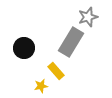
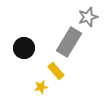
gray rectangle: moved 2 px left
yellow star: moved 1 px down
